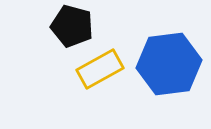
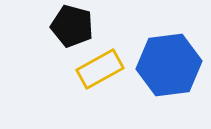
blue hexagon: moved 1 px down
